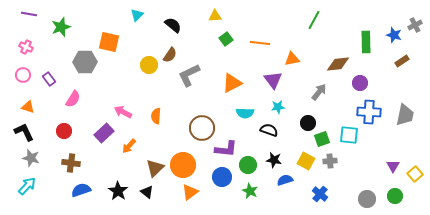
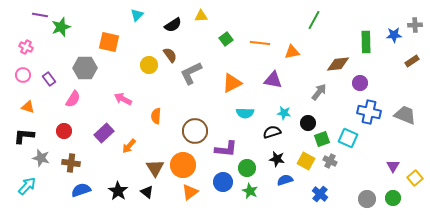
purple line at (29, 14): moved 11 px right, 1 px down
yellow triangle at (215, 16): moved 14 px left
black semicircle at (173, 25): rotated 108 degrees clockwise
gray cross at (415, 25): rotated 24 degrees clockwise
blue star at (394, 35): rotated 21 degrees counterclockwise
brown semicircle at (170, 55): rotated 70 degrees counterclockwise
orange triangle at (292, 59): moved 7 px up
brown rectangle at (402, 61): moved 10 px right
gray hexagon at (85, 62): moved 6 px down
gray L-shape at (189, 75): moved 2 px right, 2 px up
purple triangle at (273, 80): rotated 42 degrees counterclockwise
cyan star at (278, 107): moved 6 px right, 6 px down; rotated 16 degrees clockwise
pink arrow at (123, 112): moved 13 px up
blue cross at (369, 112): rotated 10 degrees clockwise
gray trapezoid at (405, 115): rotated 80 degrees counterclockwise
brown circle at (202, 128): moved 7 px left, 3 px down
black semicircle at (269, 130): moved 3 px right, 2 px down; rotated 36 degrees counterclockwise
black L-shape at (24, 132): moved 4 px down; rotated 60 degrees counterclockwise
cyan square at (349, 135): moved 1 px left, 3 px down; rotated 18 degrees clockwise
gray star at (31, 158): moved 10 px right
black star at (274, 160): moved 3 px right, 1 px up
gray cross at (330, 161): rotated 32 degrees clockwise
green circle at (248, 165): moved 1 px left, 3 px down
brown triangle at (155, 168): rotated 18 degrees counterclockwise
yellow square at (415, 174): moved 4 px down
blue circle at (222, 177): moved 1 px right, 5 px down
green circle at (395, 196): moved 2 px left, 2 px down
